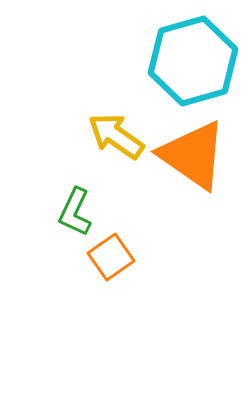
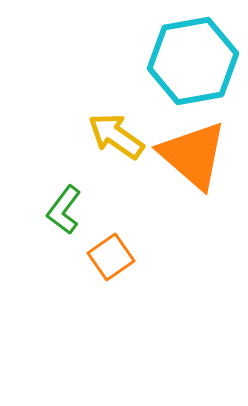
cyan hexagon: rotated 6 degrees clockwise
orange triangle: rotated 6 degrees clockwise
green L-shape: moved 11 px left, 2 px up; rotated 12 degrees clockwise
